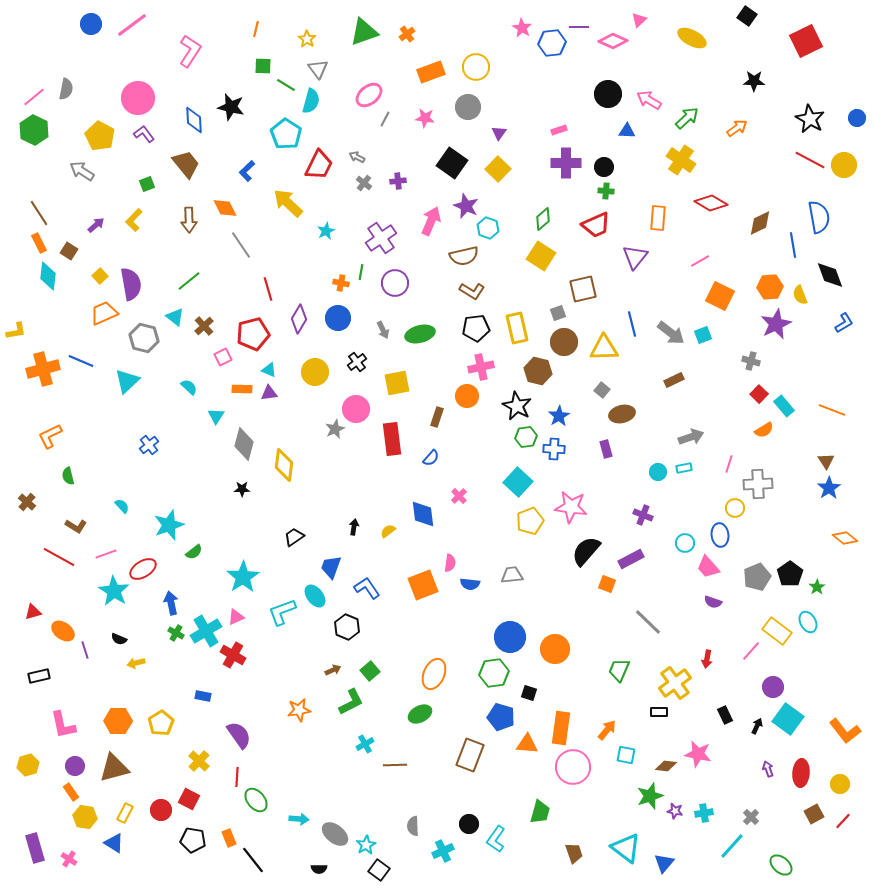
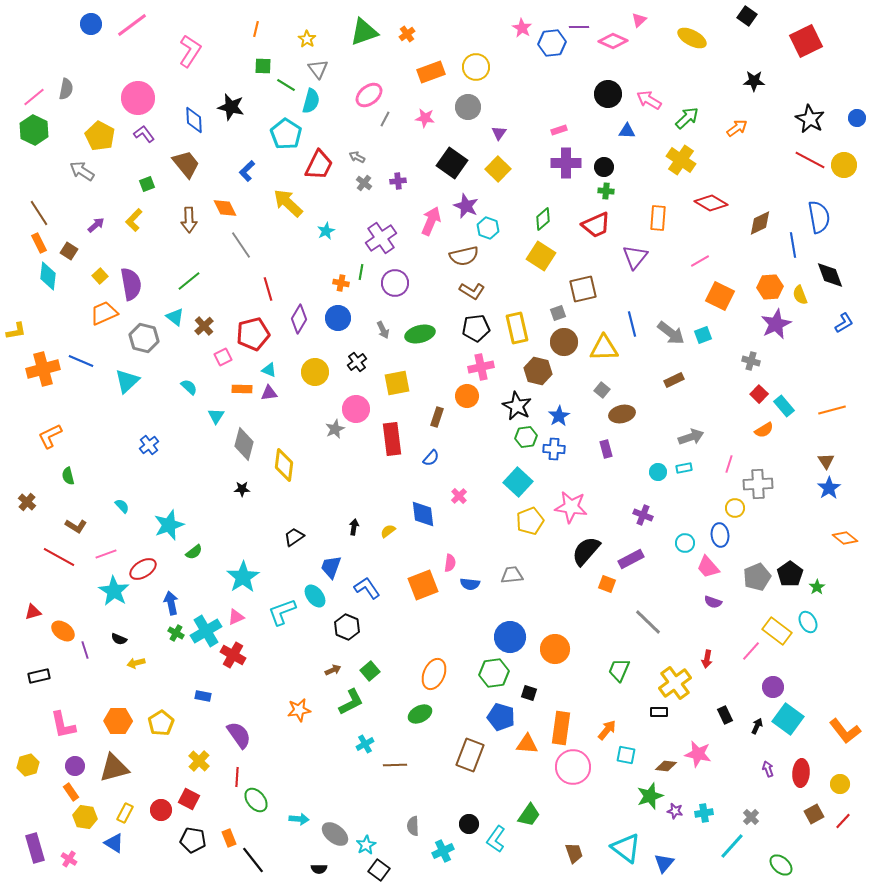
orange line at (832, 410): rotated 36 degrees counterclockwise
green trapezoid at (540, 812): moved 11 px left, 3 px down; rotated 20 degrees clockwise
